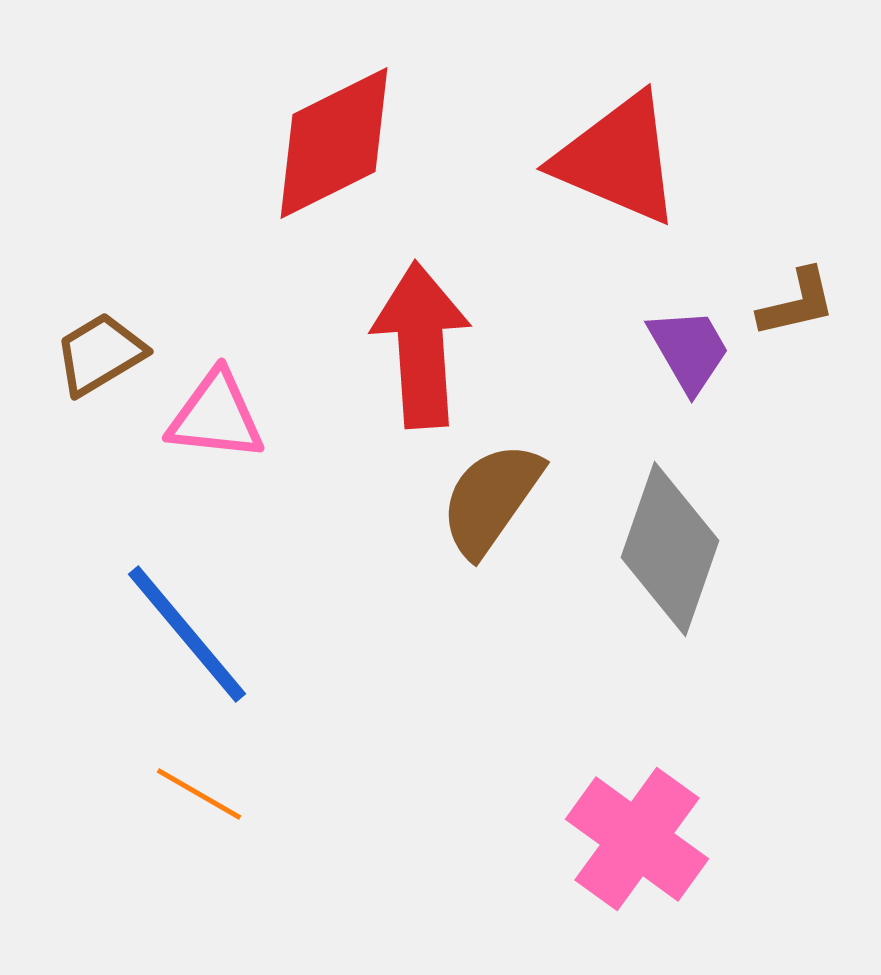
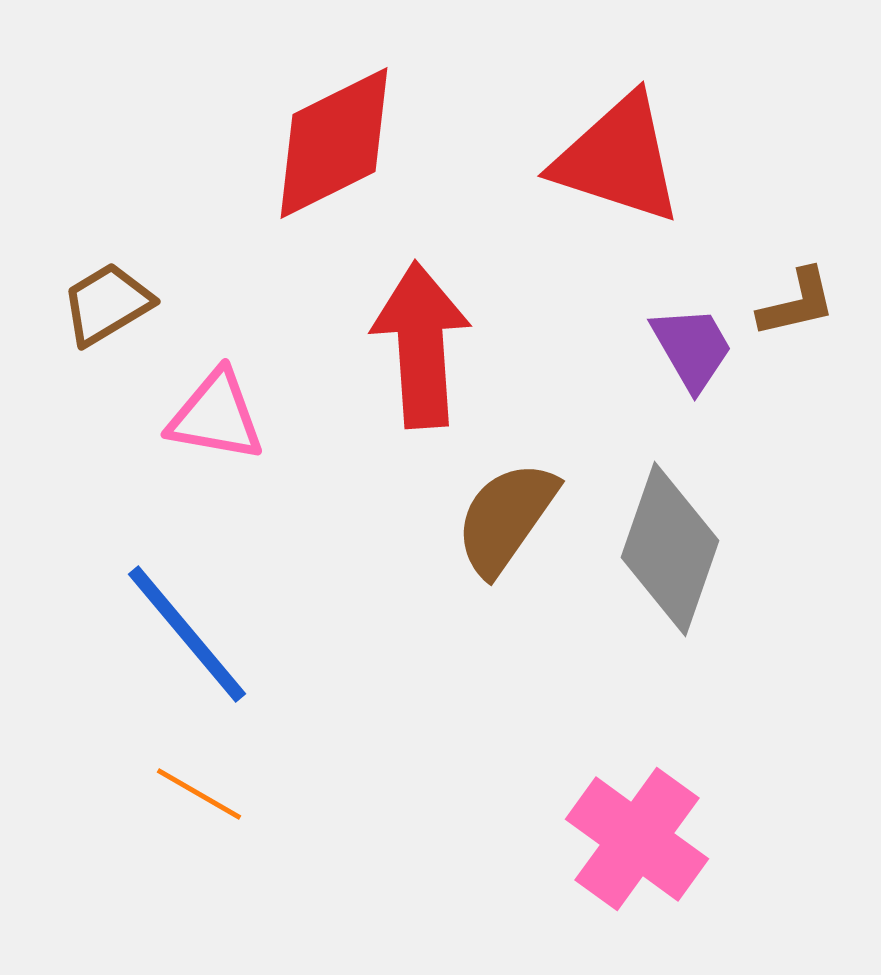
red triangle: rotated 5 degrees counterclockwise
purple trapezoid: moved 3 px right, 2 px up
brown trapezoid: moved 7 px right, 50 px up
pink triangle: rotated 4 degrees clockwise
brown semicircle: moved 15 px right, 19 px down
